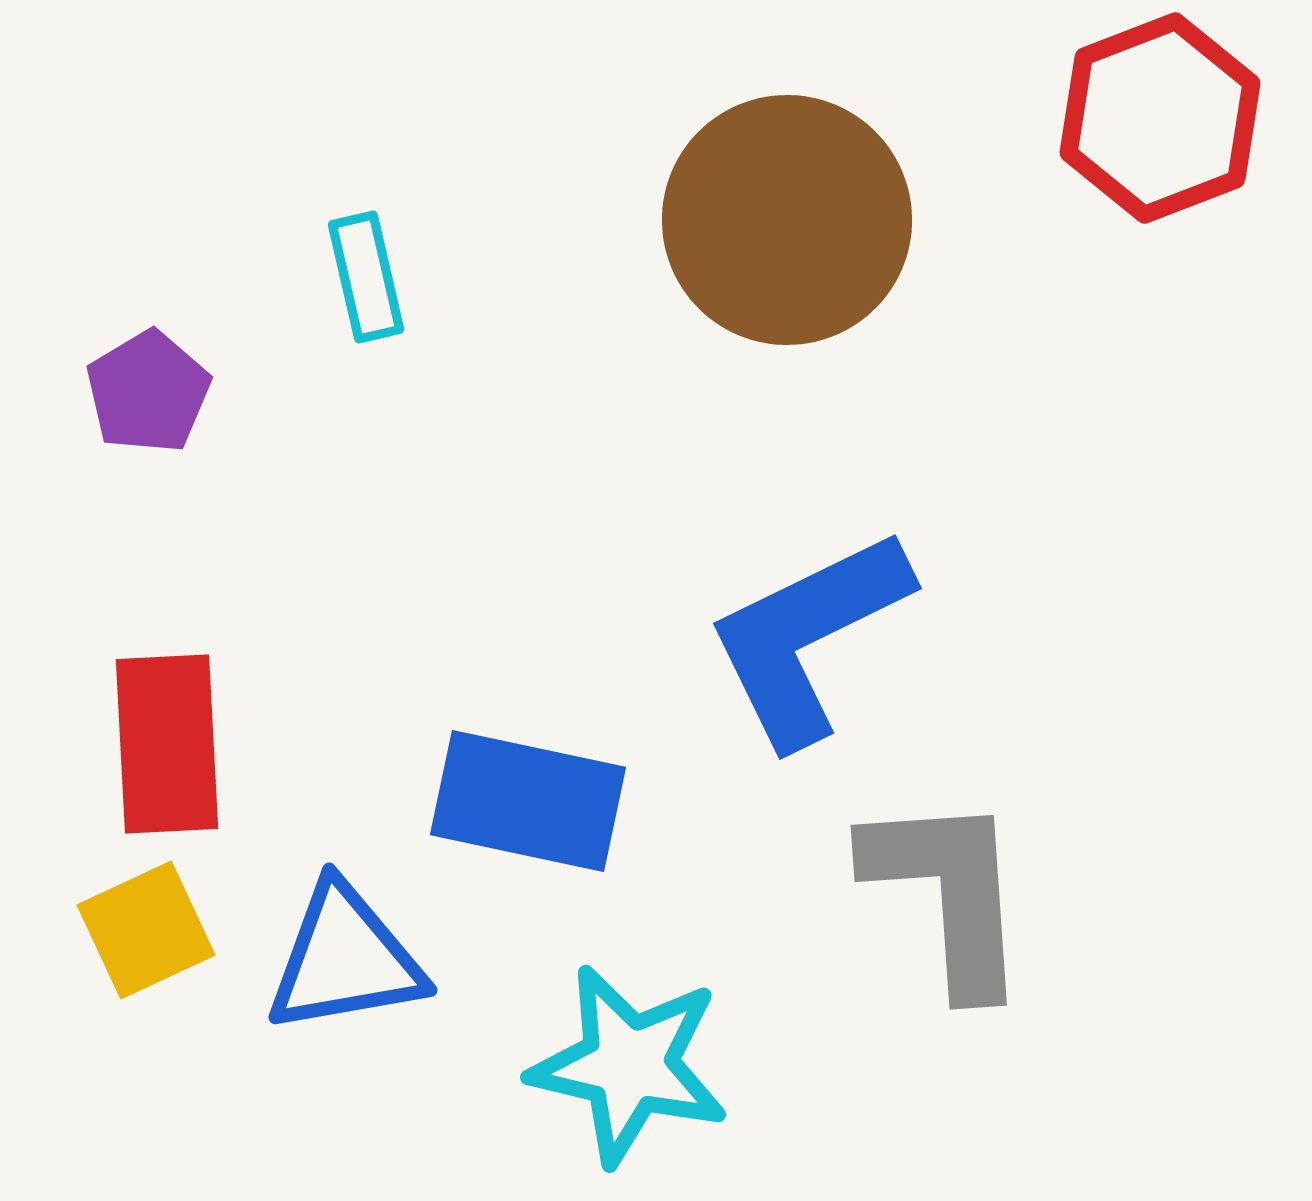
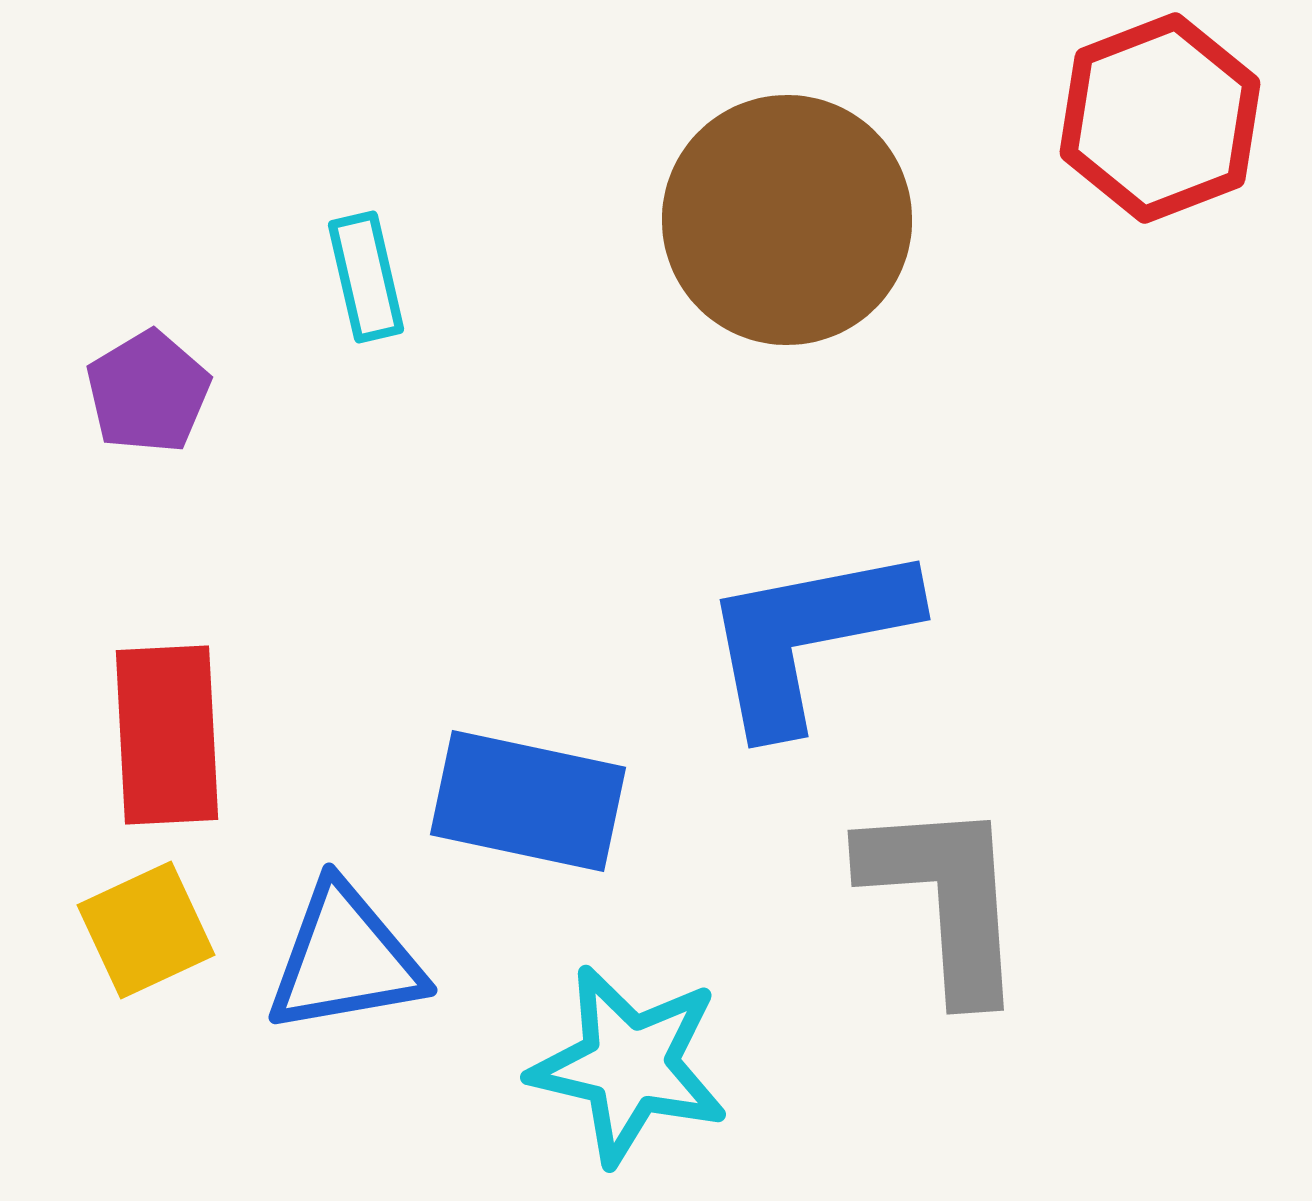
blue L-shape: rotated 15 degrees clockwise
red rectangle: moved 9 px up
gray L-shape: moved 3 px left, 5 px down
